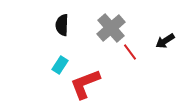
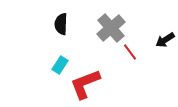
black semicircle: moved 1 px left, 1 px up
black arrow: moved 1 px up
